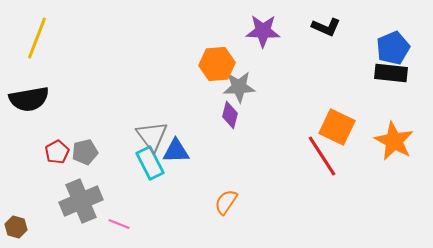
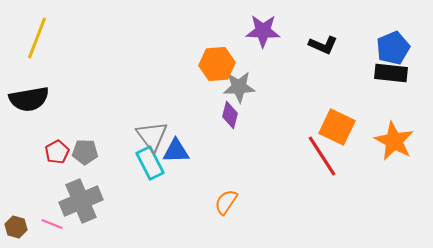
black L-shape: moved 3 px left, 18 px down
gray pentagon: rotated 15 degrees clockwise
pink line: moved 67 px left
